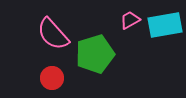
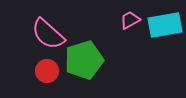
pink semicircle: moved 5 px left; rotated 6 degrees counterclockwise
green pentagon: moved 11 px left, 6 px down
red circle: moved 5 px left, 7 px up
